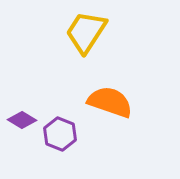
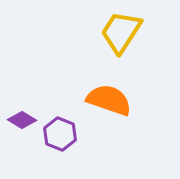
yellow trapezoid: moved 35 px right
orange semicircle: moved 1 px left, 2 px up
